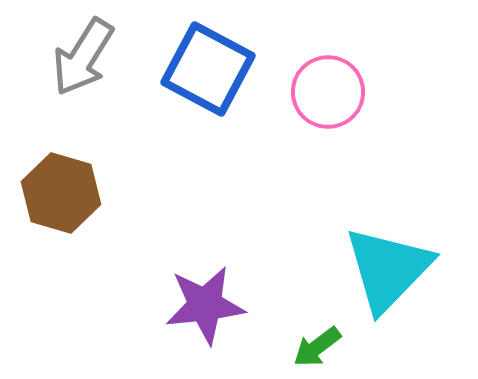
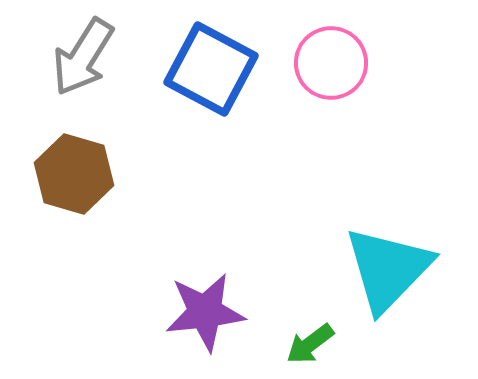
blue square: moved 3 px right
pink circle: moved 3 px right, 29 px up
brown hexagon: moved 13 px right, 19 px up
purple star: moved 7 px down
green arrow: moved 7 px left, 3 px up
